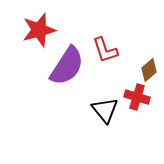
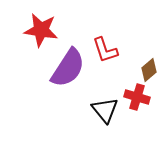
red star: moved 2 px right; rotated 24 degrees clockwise
purple semicircle: moved 1 px right, 2 px down
